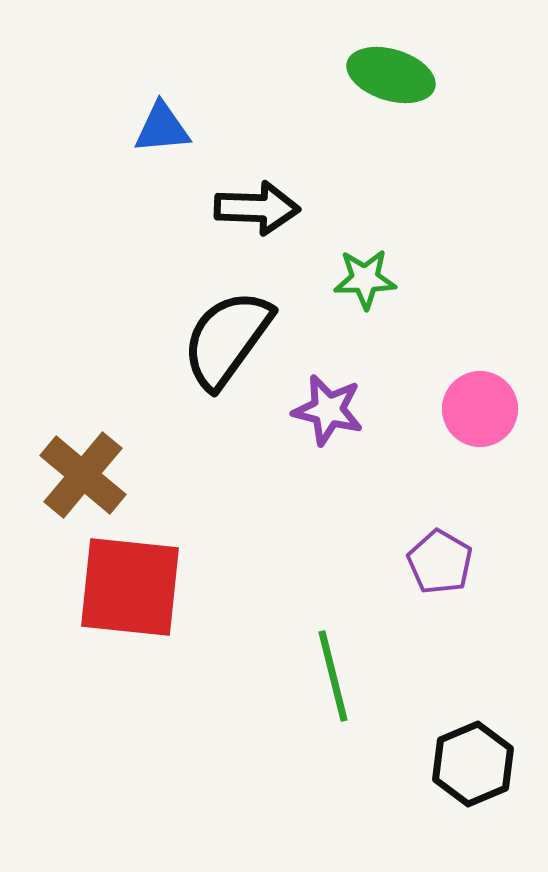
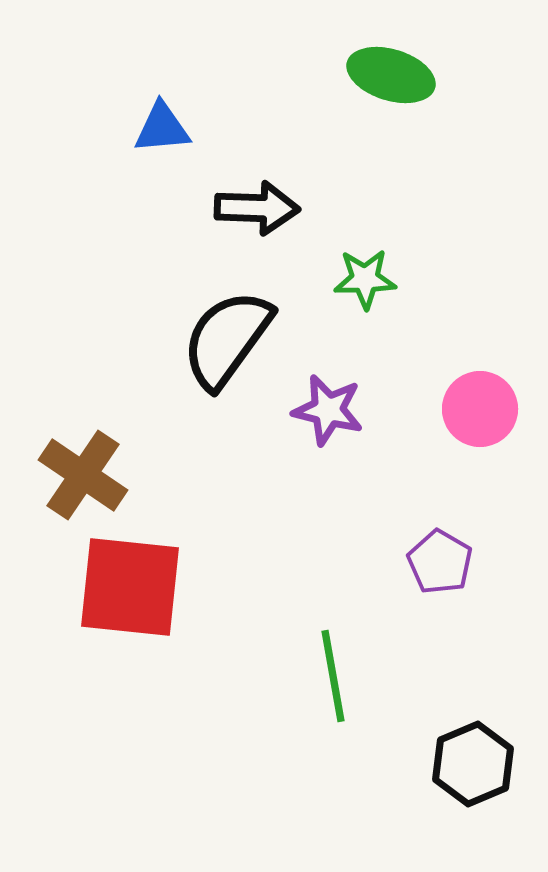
brown cross: rotated 6 degrees counterclockwise
green line: rotated 4 degrees clockwise
